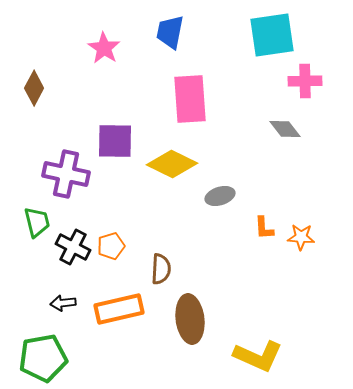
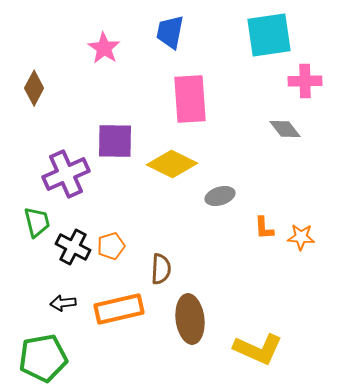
cyan square: moved 3 px left
purple cross: rotated 36 degrees counterclockwise
yellow L-shape: moved 7 px up
